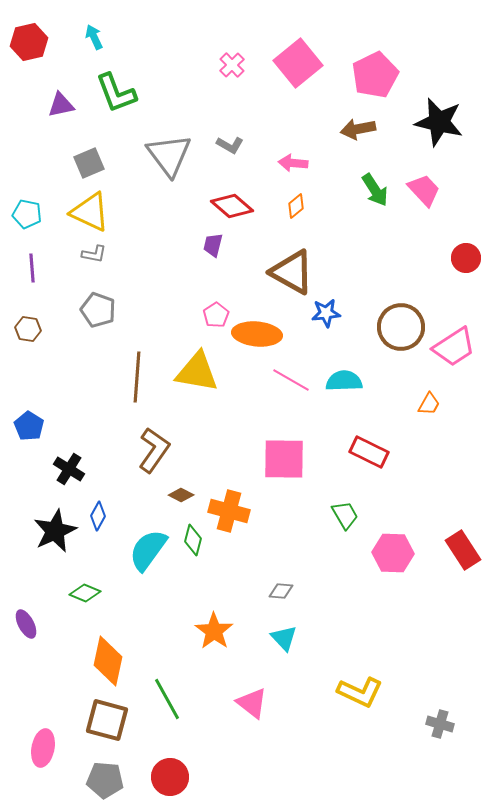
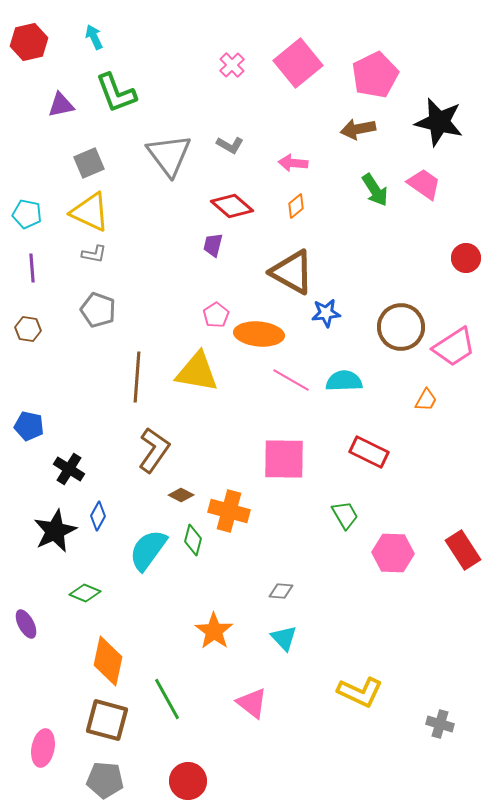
pink trapezoid at (424, 190): moved 6 px up; rotated 12 degrees counterclockwise
orange ellipse at (257, 334): moved 2 px right
orange trapezoid at (429, 404): moved 3 px left, 4 px up
blue pentagon at (29, 426): rotated 20 degrees counterclockwise
red circle at (170, 777): moved 18 px right, 4 px down
